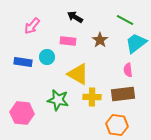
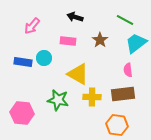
black arrow: rotated 14 degrees counterclockwise
cyan circle: moved 3 px left, 1 px down
